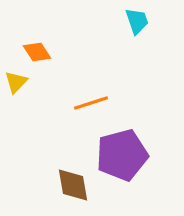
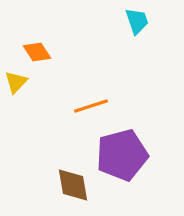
orange line: moved 3 px down
